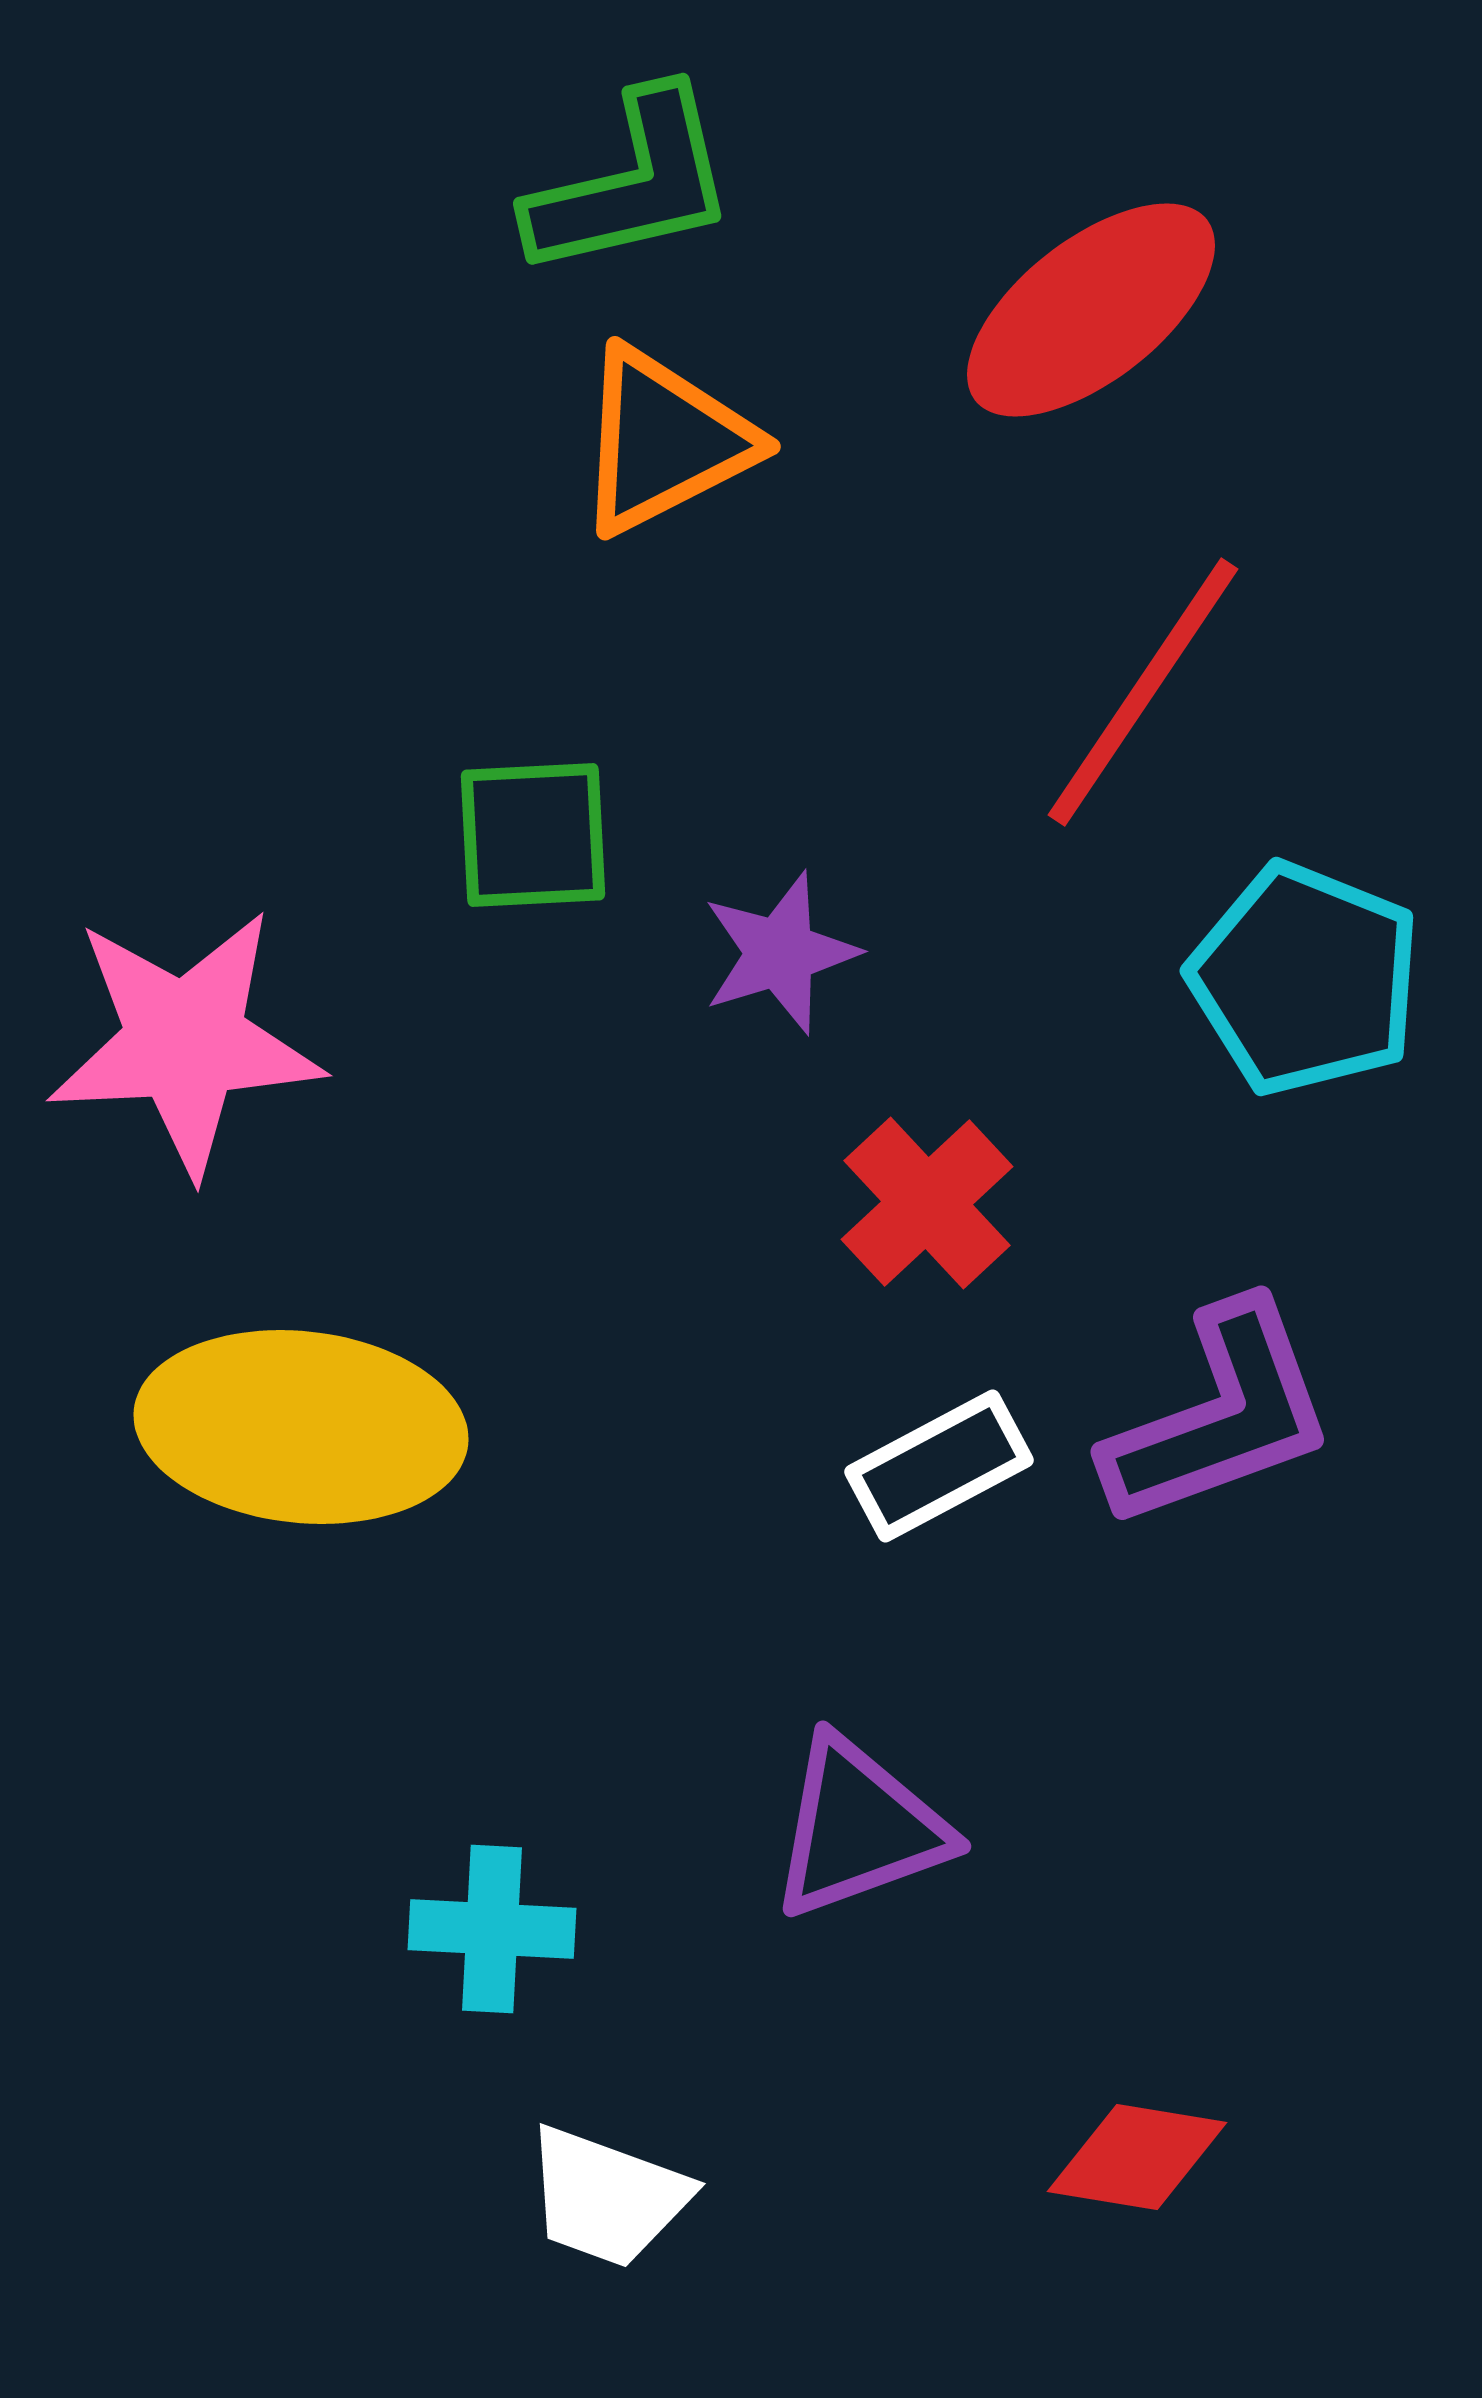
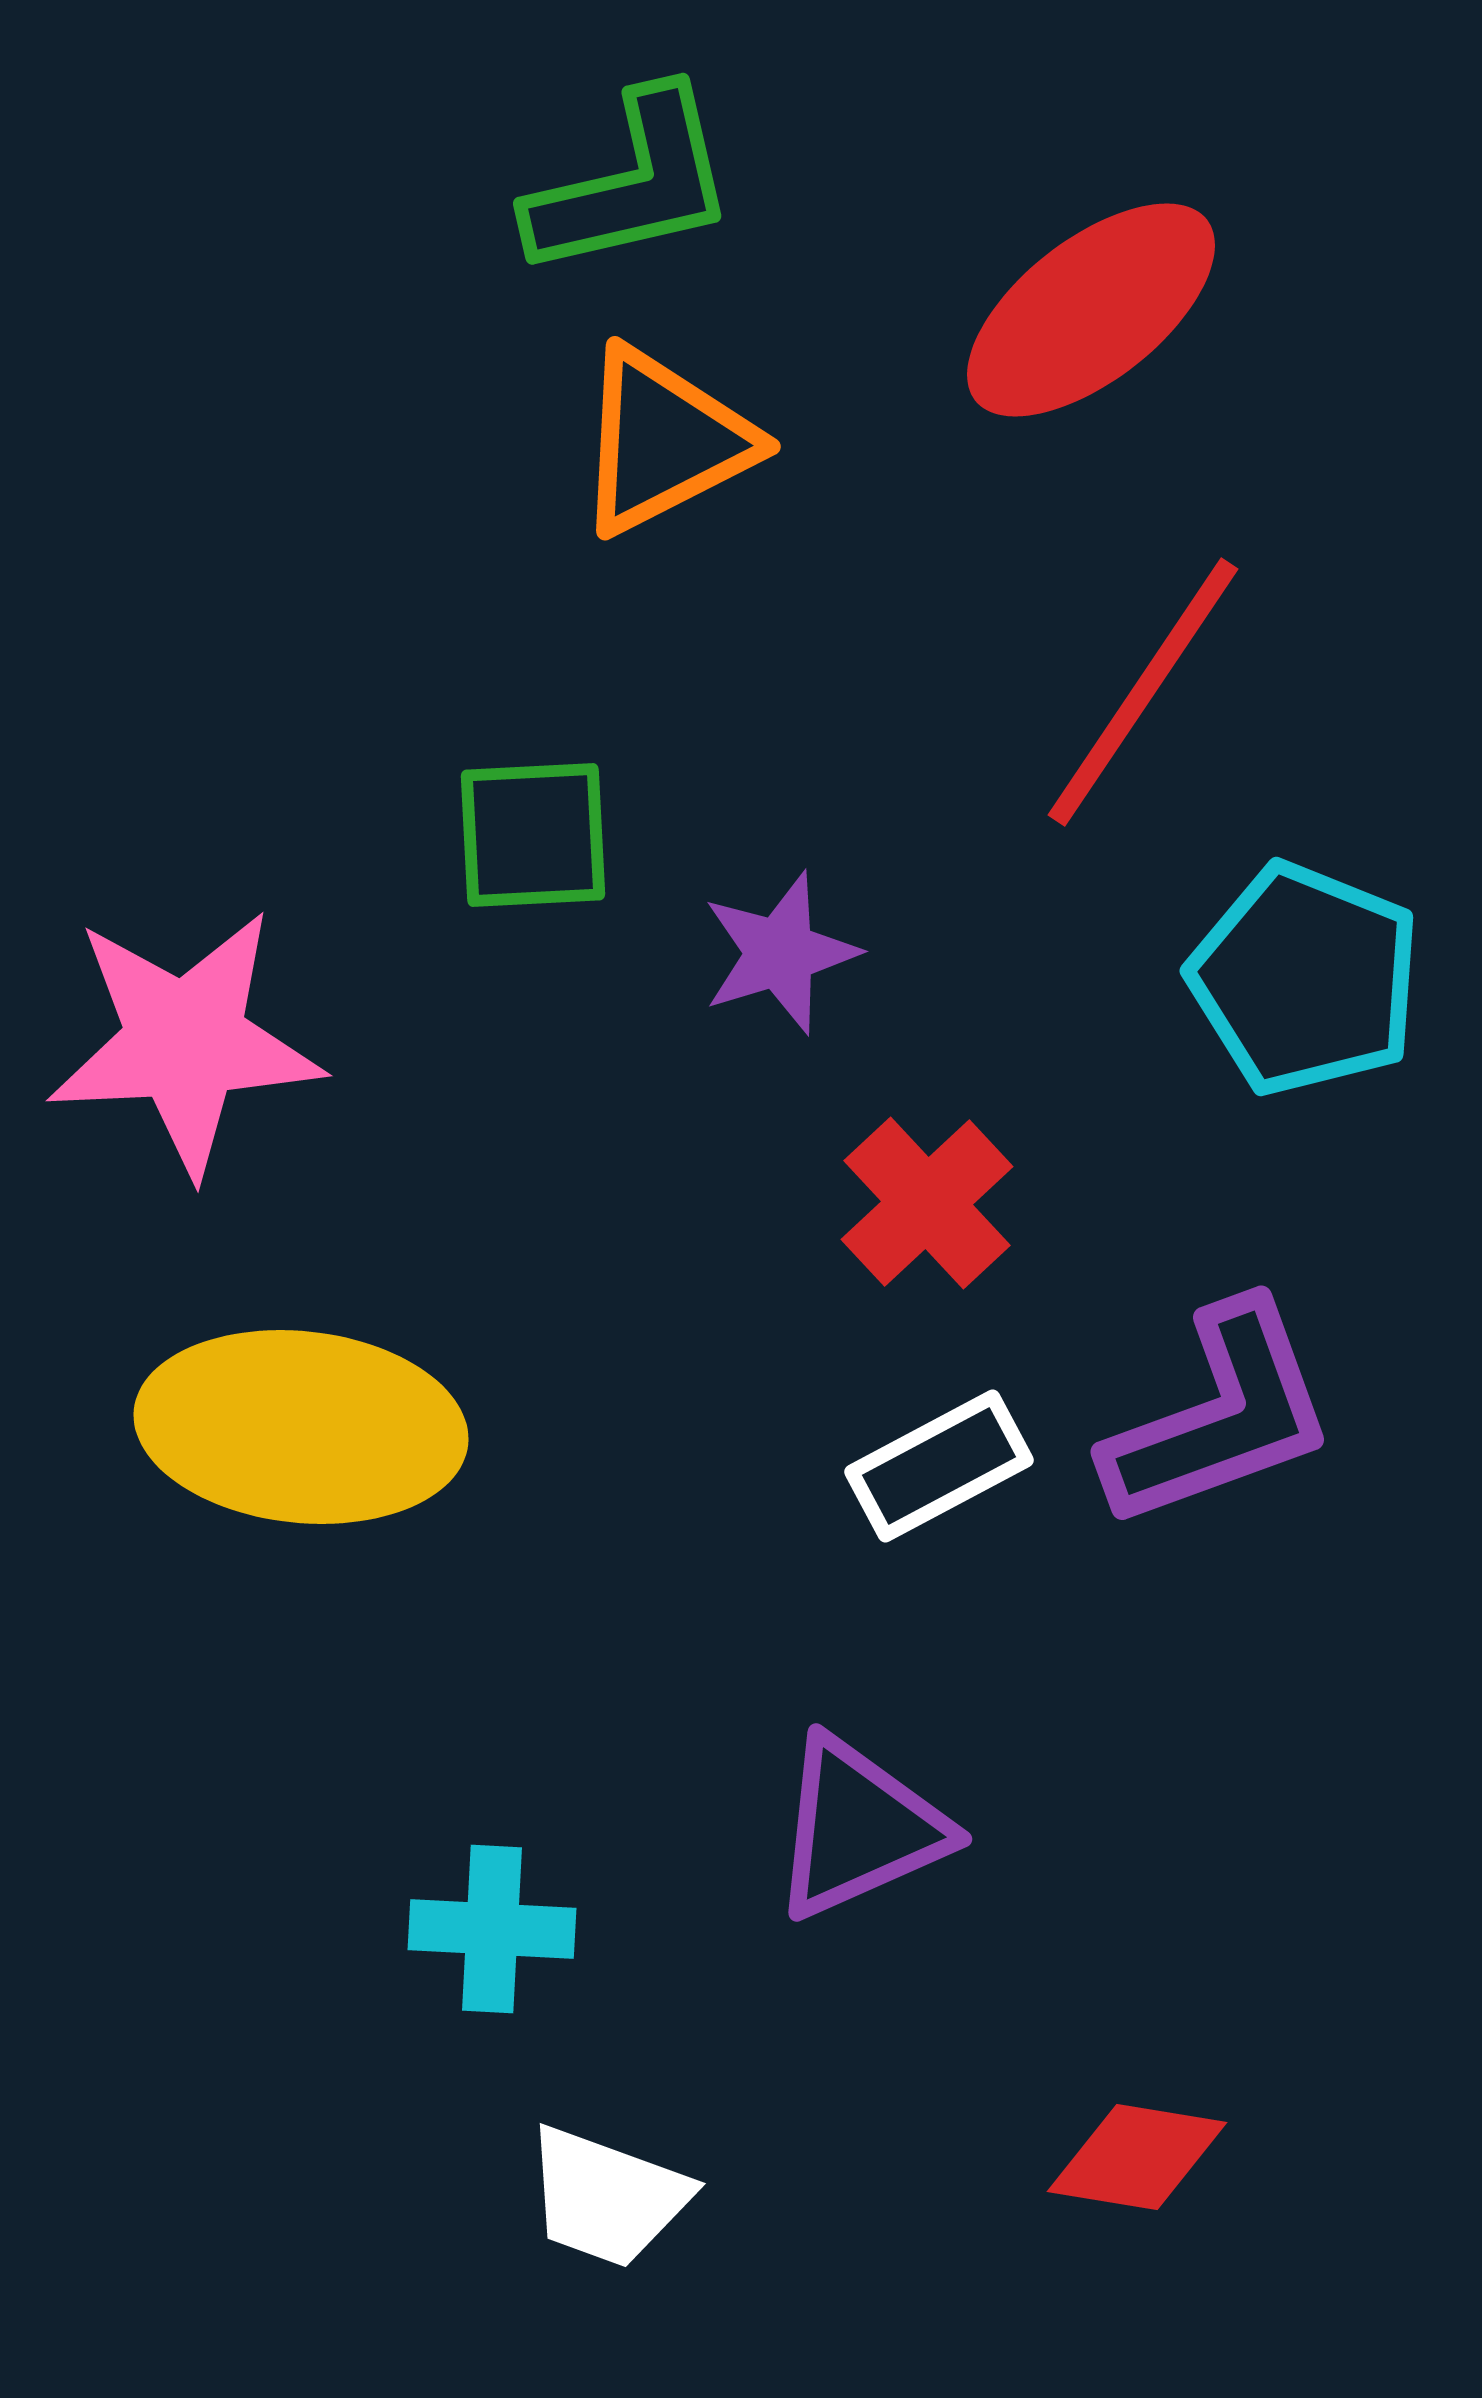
purple triangle: rotated 4 degrees counterclockwise
